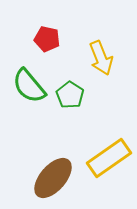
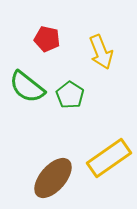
yellow arrow: moved 6 px up
green semicircle: moved 2 px left, 1 px down; rotated 12 degrees counterclockwise
